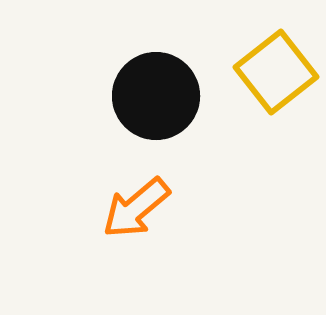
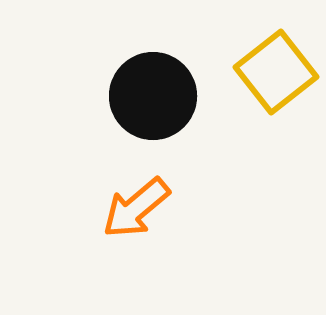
black circle: moved 3 px left
